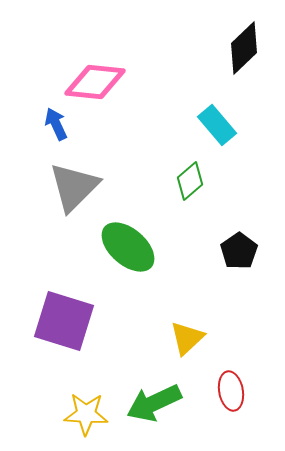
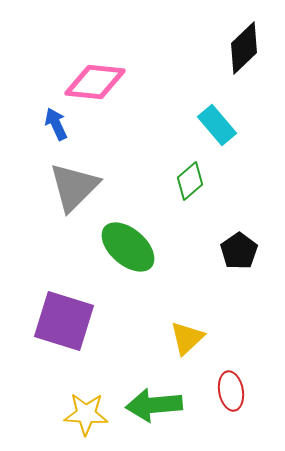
green arrow: moved 2 px down; rotated 20 degrees clockwise
